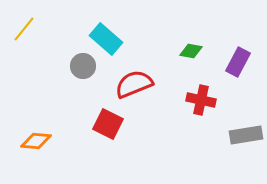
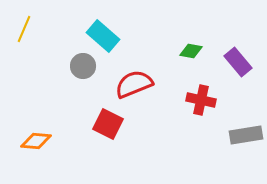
yellow line: rotated 16 degrees counterclockwise
cyan rectangle: moved 3 px left, 3 px up
purple rectangle: rotated 68 degrees counterclockwise
